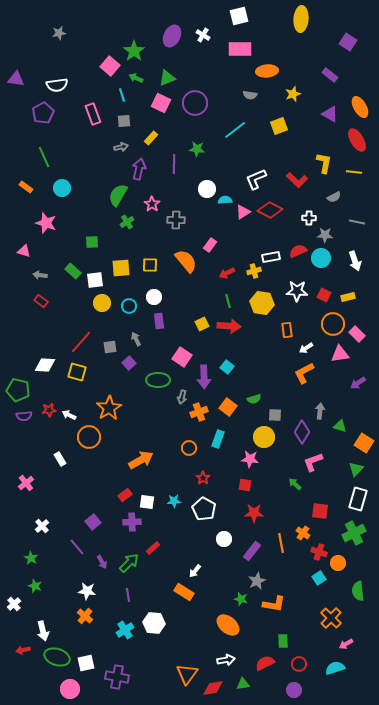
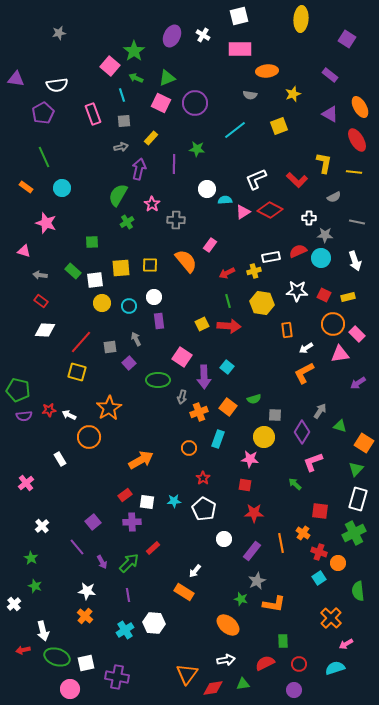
purple square at (348, 42): moved 1 px left, 3 px up
white diamond at (45, 365): moved 35 px up
gray arrow at (320, 411): rotated 28 degrees clockwise
